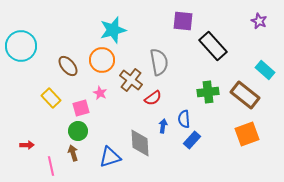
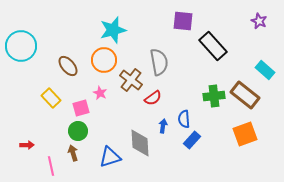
orange circle: moved 2 px right
green cross: moved 6 px right, 4 px down
orange square: moved 2 px left
